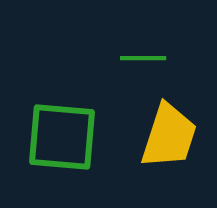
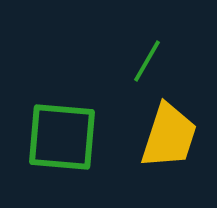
green line: moved 4 px right, 3 px down; rotated 60 degrees counterclockwise
